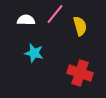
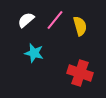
pink line: moved 6 px down
white semicircle: rotated 42 degrees counterclockwise
